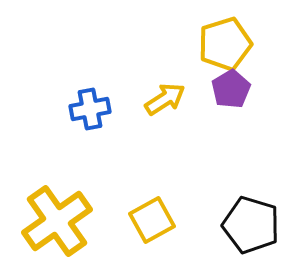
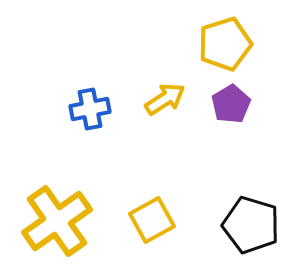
purple pentagon: moved 15 px down
